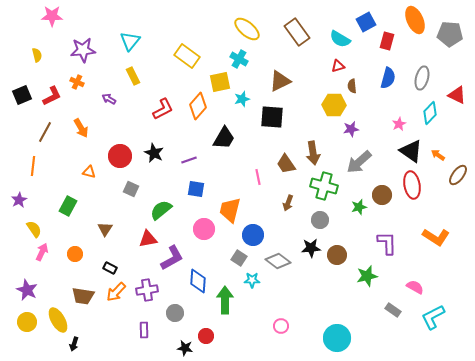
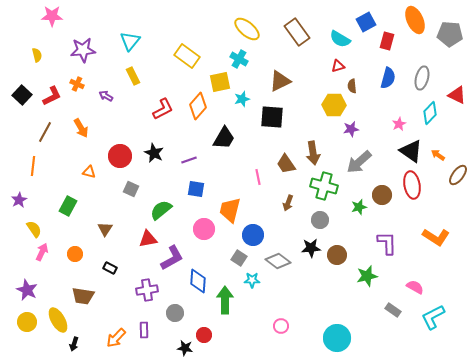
orange cross at (77, 82): moved 2 px down
black square at (22, 95): rotated 24 degrees counterclockwise
purple arrow at (109, 99): moved 3 px left, 3 px up
orange arrow at (116, 292): moved 46 px down
red circle at (206, 336): moved 2 px left, 1 px up
